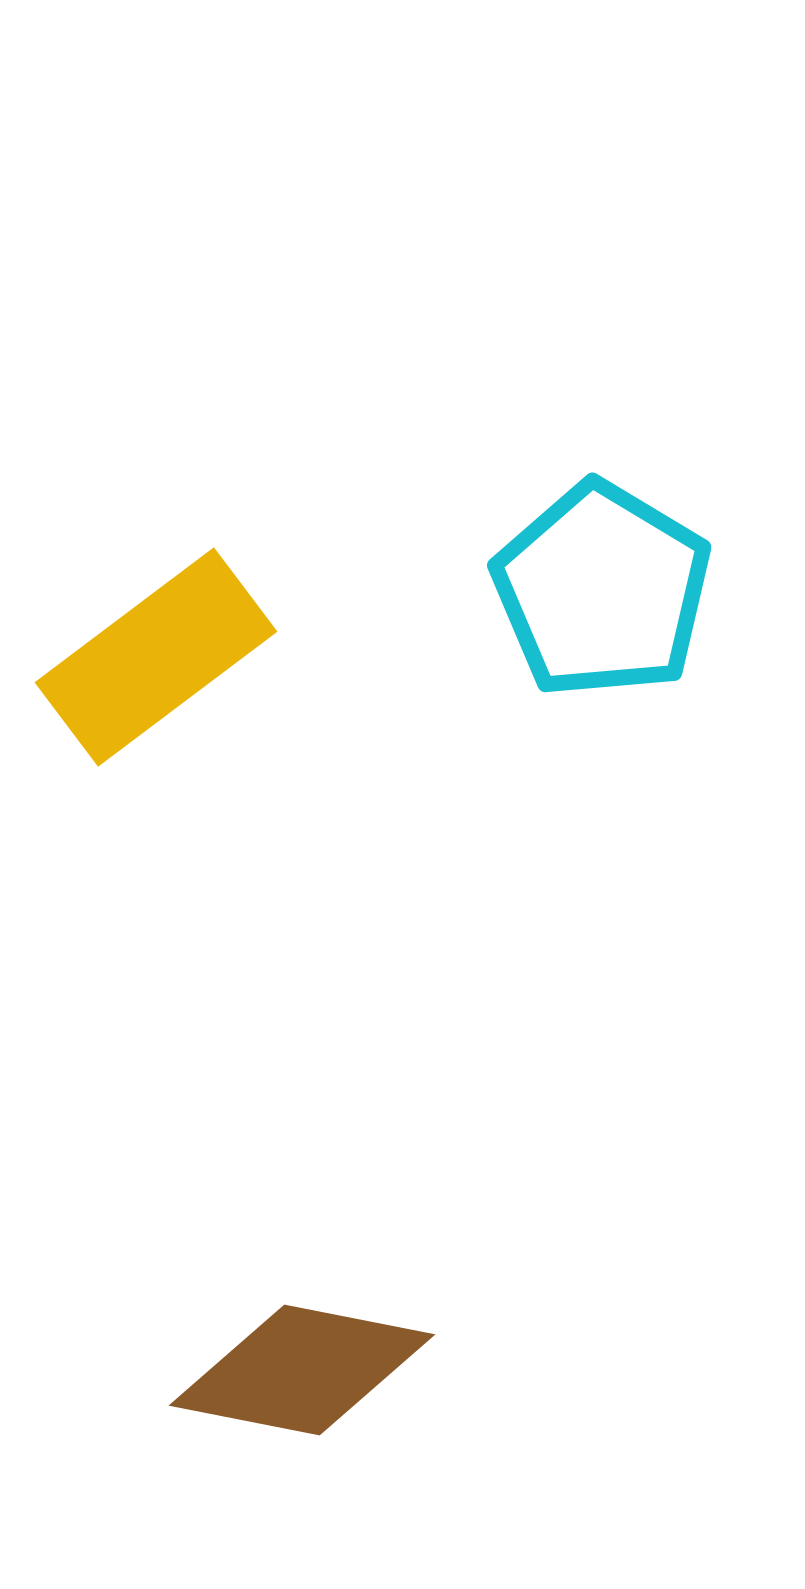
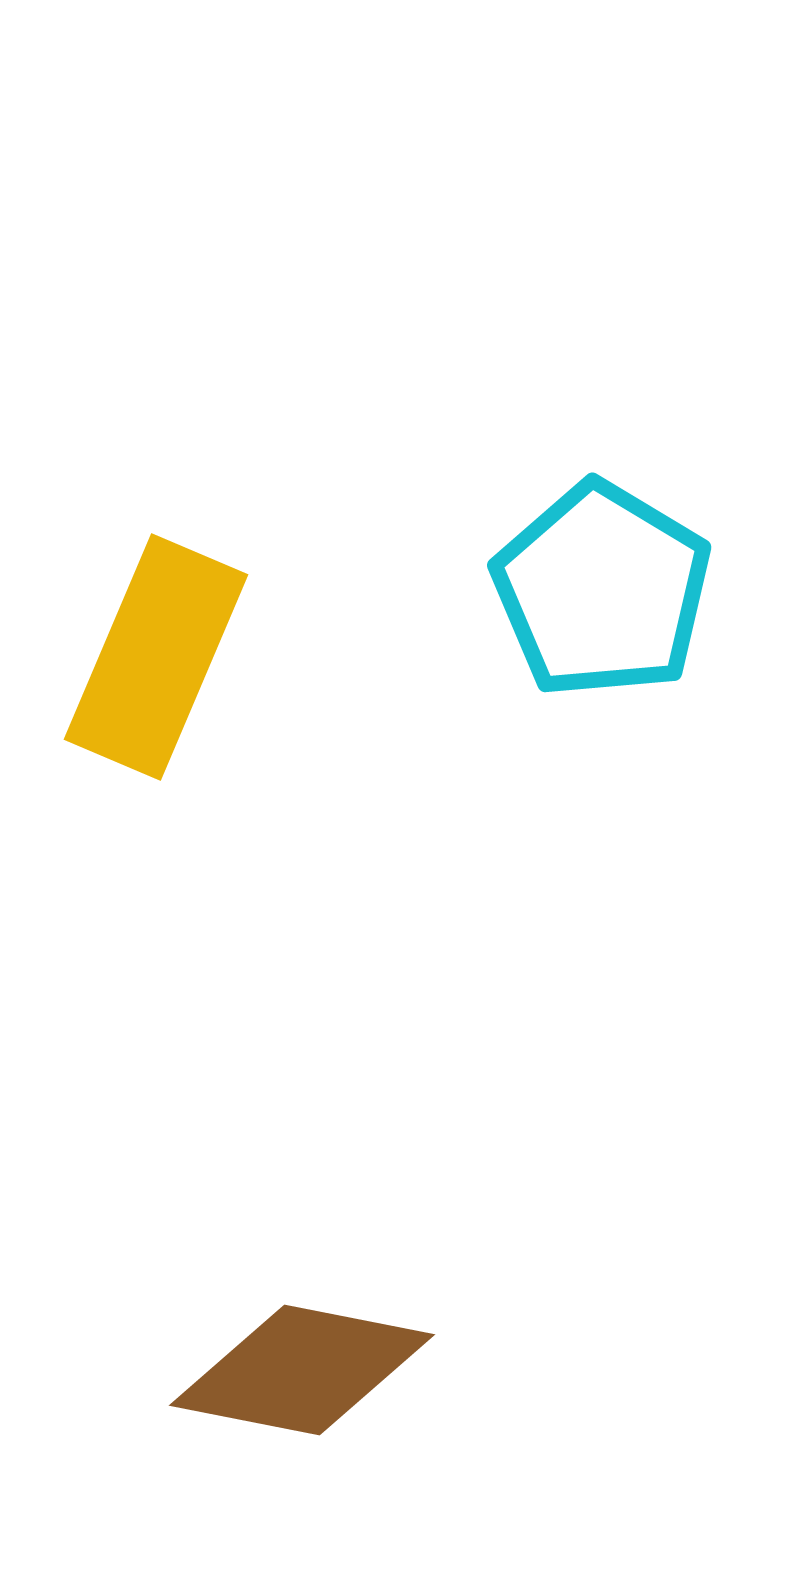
yellow rectangle: rotated 30 degrees counterclockwise
